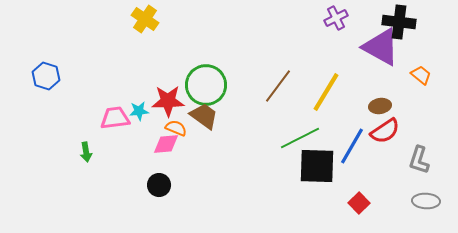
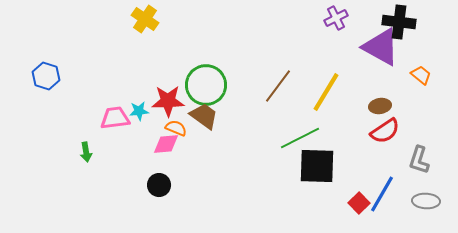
blue line: moved 30 px right, 48 px down
